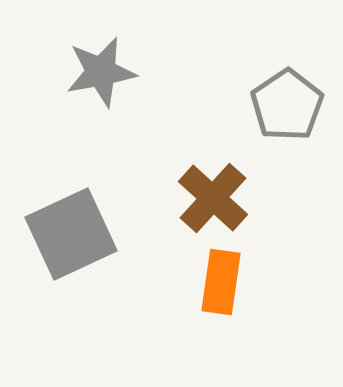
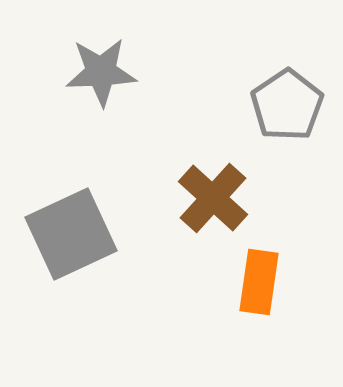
gray star: rotated 8 degrees clockwise
orange rectangle: moved 38 px right
